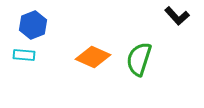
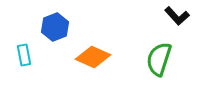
blue hexagon: moved 22 px right, 2 px down
cyan rectangle: rotated 75 degrees clockwise
green semicircle: moved 20 px right
